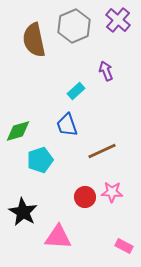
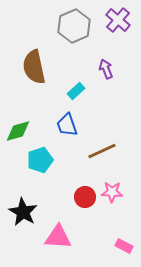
brown semicircle: moved 27 px down
purple arrow: moved 2 px up
